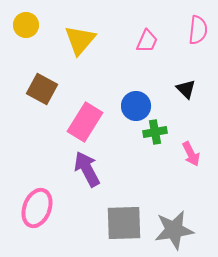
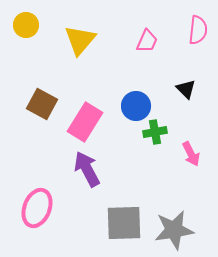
brown square: moved 15 px down
